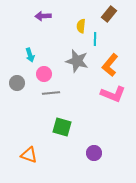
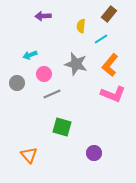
cyan line: moved 6 px right; rotated 56 degrees clockwise
cyan arrow: rotated 88 degrees clockwise
gray star: moved 1 px left, 3 px down
gray line: moved 1 px right, 1 px down; rotated 18 degrees counterclockwise
orange triangle: rotated 30 degrees clockwise
